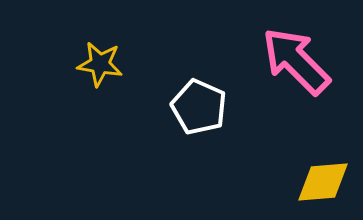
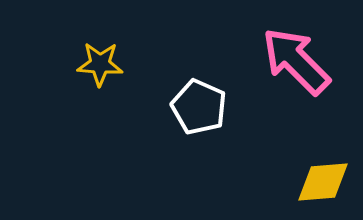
yellow star: rotated 6 degrees counterclockwise
